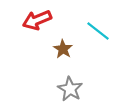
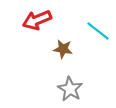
brown star: rotated 24 degrees counterclockwise
